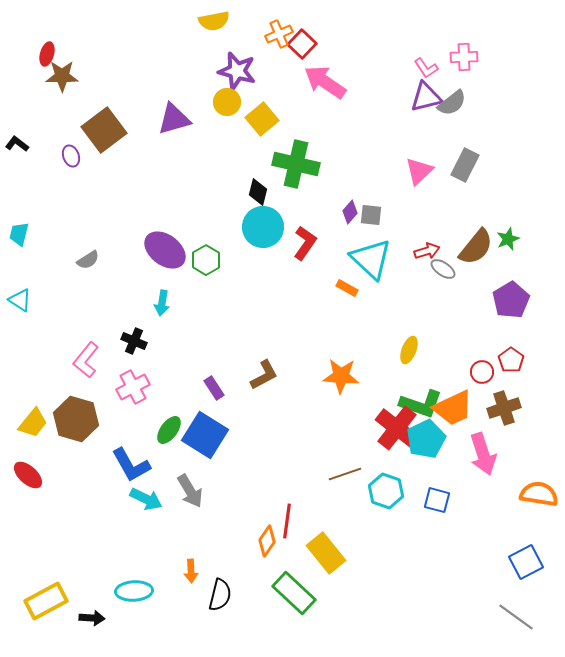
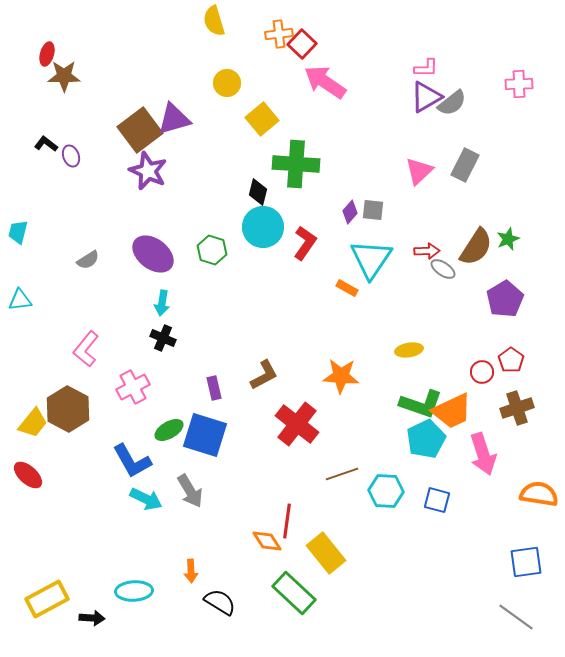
yellow semicircle at (214, 21): rotated 84 degrees clockwise
orange cross at (279, 34): rotated 16 degrees clockwise
pink cross at (464, 57): moved 55 px right, 27 px down
pink L-shape at (426, 68): rotated 55 degrees counterclockwise
purple star at (237, 71): moved 89 px left, 100 px down; rotated 9 degrees clockwise
brown star at (62, 76): moved 2 px right
purple triangle at (426, 97): rotated 16 degrees counterclockwise
yellow circle at (227, 102): moved 19 px up
brown square at (104, 130): moved 36 px right
black L-shape at (17, 144): moved 29 px right
green cross at (296, 164): rotated 9 degrees counterclockwise
gray square at (371, 215): moved 2 px right, 5 px up
cyan trapezoid at (19, 234): moved 1 px left, 2 px up
brown semicircle at (476, 247): rotated 6 degrees counterclockwise
purple ellipse at (165, 250): moved 12 px left, 4 px down
red arrow at (427, 251): rotated 15 degrees clockwise
cyan triangle at (371, 259): rotated 21 degrees clockwise
green hexagon at (206, 260): moved 6 px right, 10 px up; rotated 12 degrees counterclockwise
cyan triangle at (20, 300): rotated 40 degrees counterclockwise
purple pentagon at (511, 300): moved 6 px left, 1 px up
black cross at (134, 341): moved 29 px right, 3 px up
yellow ellipse at (409, 350): rotated 60 degrees clockwise
pink L-shape at (86, 360): moved 11 px up
purple rectangle at (214, 388): rotated 20 degrees clockwise
orange trapezoid at (453, 408): moved 1 px left, 3 px down
brown cross at (504, 408): moved 13 px right
brown hexagon at (76, 419): moved 8 px left, 10 px up; rotated 12 degrees clockwise
red cross at (397, 428): moved 100 px left, 4 px up
green ellipse at (169, 430): rotated 24 degrees clockwise
blue square at (205, 435): rotated 15 degrees counterclockwise
blue L-shape at (131, 465): moved 1 px right, 4 px up
brown line at (345, 474): moved 3 px left
cyan hexagon at (386, 491): rotated 16 degrees counterclockwise
orange diamond at (267, 541): rotated 68 degrees counterclockwise
blue square at (526, 562): rotated 20 degrees clockwise
black semicircle at (220, 595): moved 7 px down; rotated 72 degrees counterclockwise
yellow rectangle at (46, 601): moved 1 px right, 2 px up
